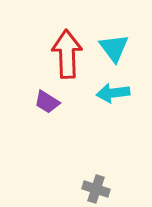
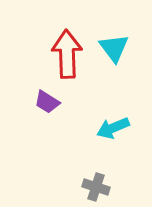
cyan arrow: moved 35 px down; rotated 16 degrees counterclockwise
gray cross: moved 2 px up
